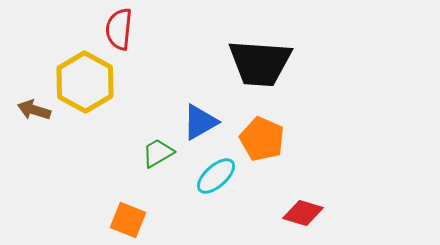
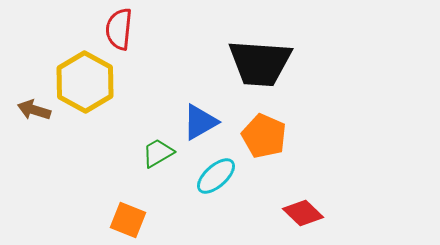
orange pentagon: moved 2 px right, 3 px up
red diamond: rotated 27 degrees clockwise
